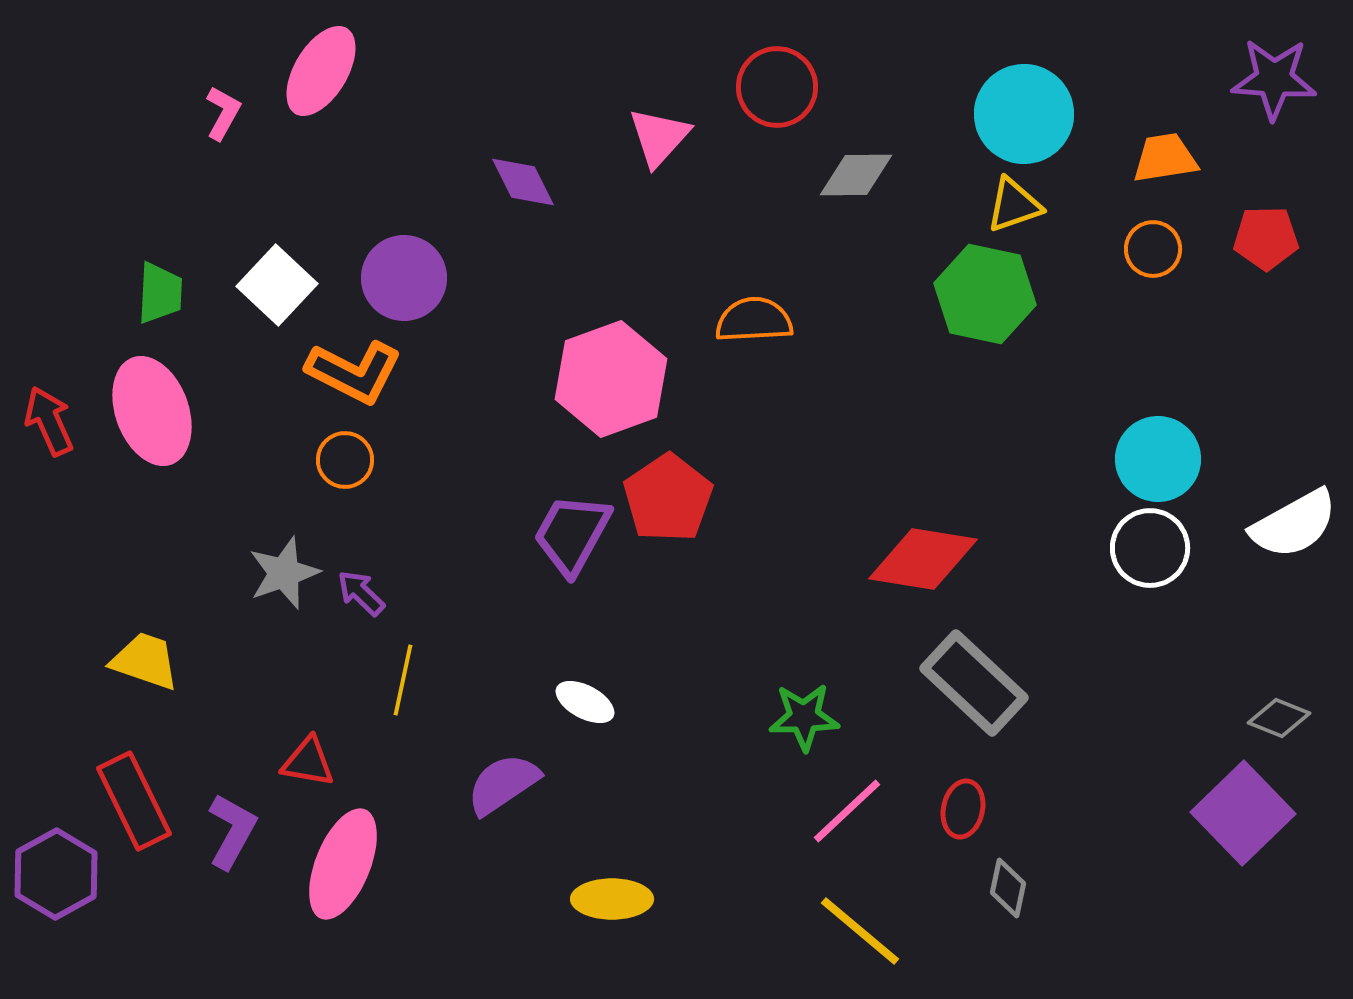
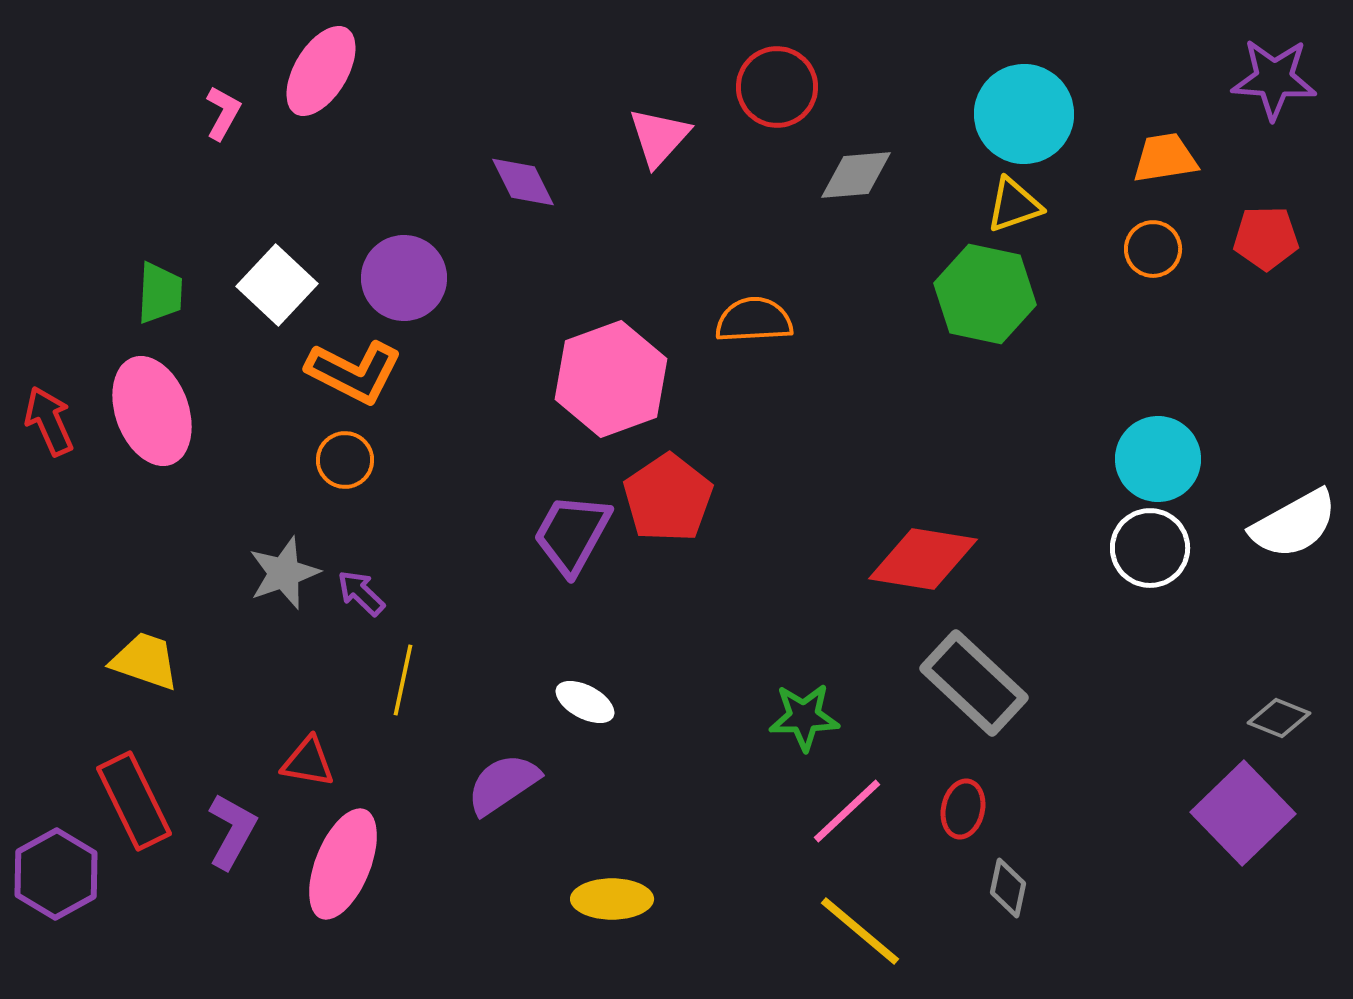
gray diamond at (856, 175): rotated 4 degrees counterclockwise
